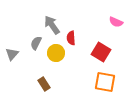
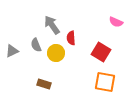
gray semicircle: moved 2 px down; rotated 48 degrees counterclockwise
gray triangle: moved 3 px up; rotated 24 degrees clockwise
brown rectangle: rotated 40 degrees counterclockwise
